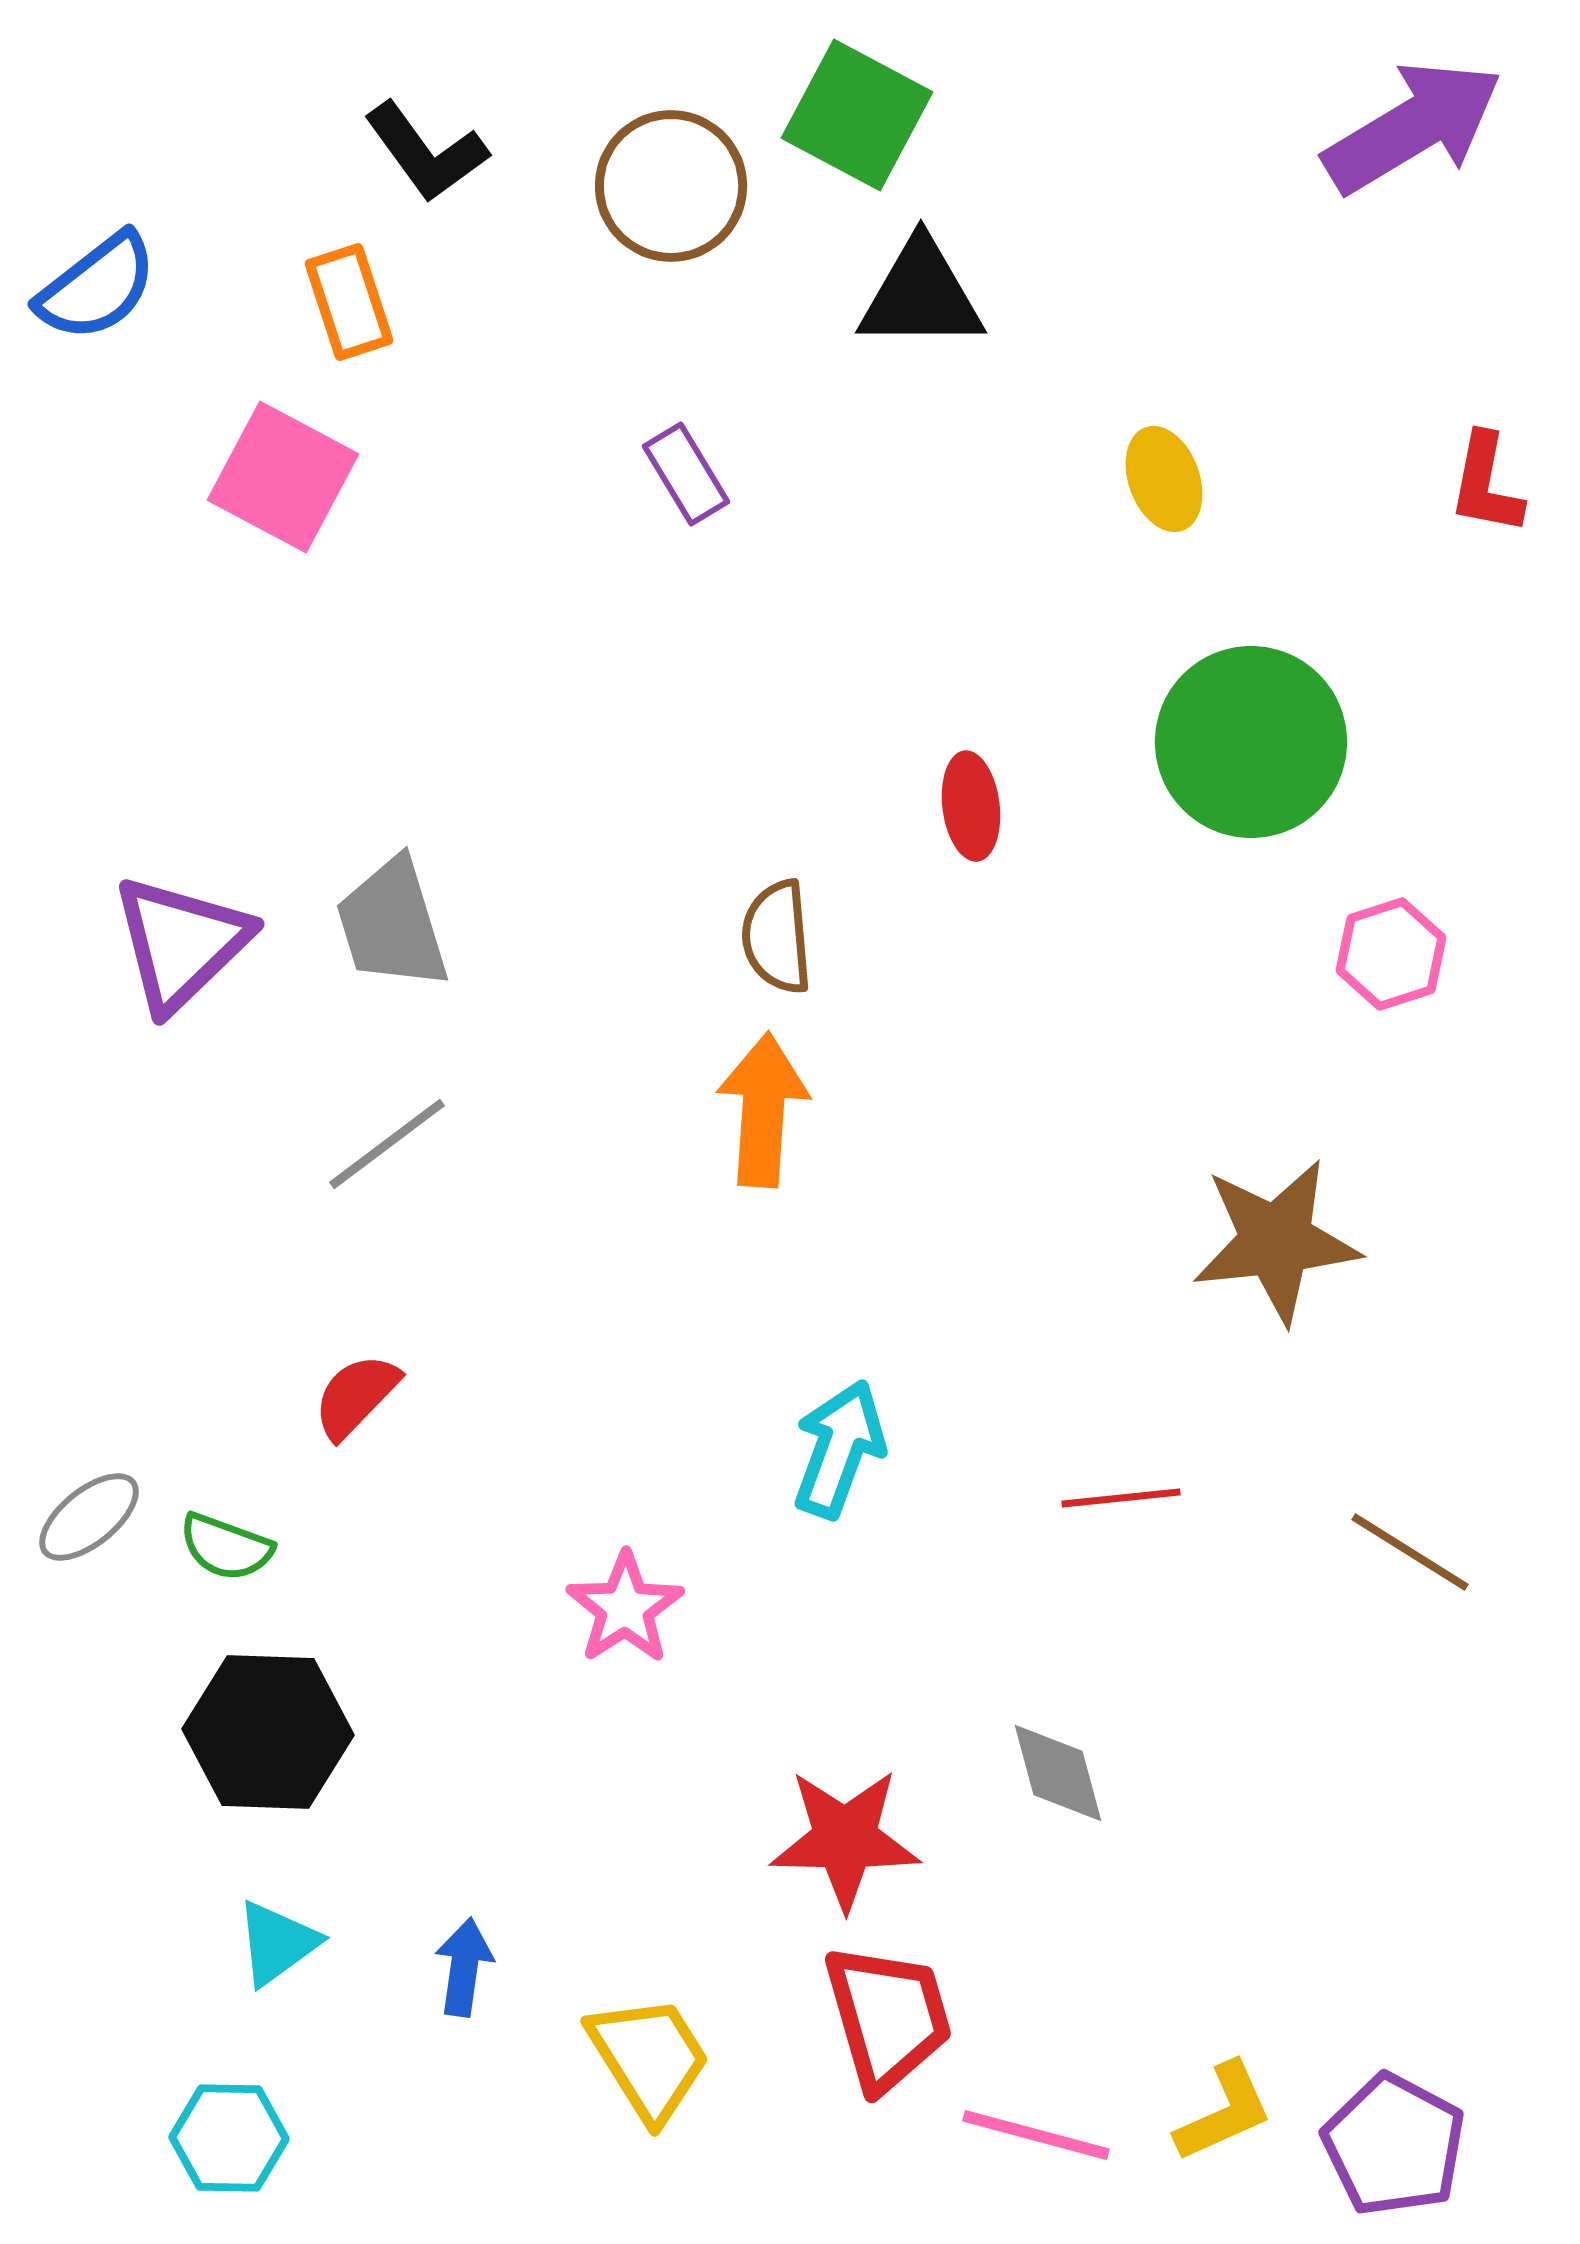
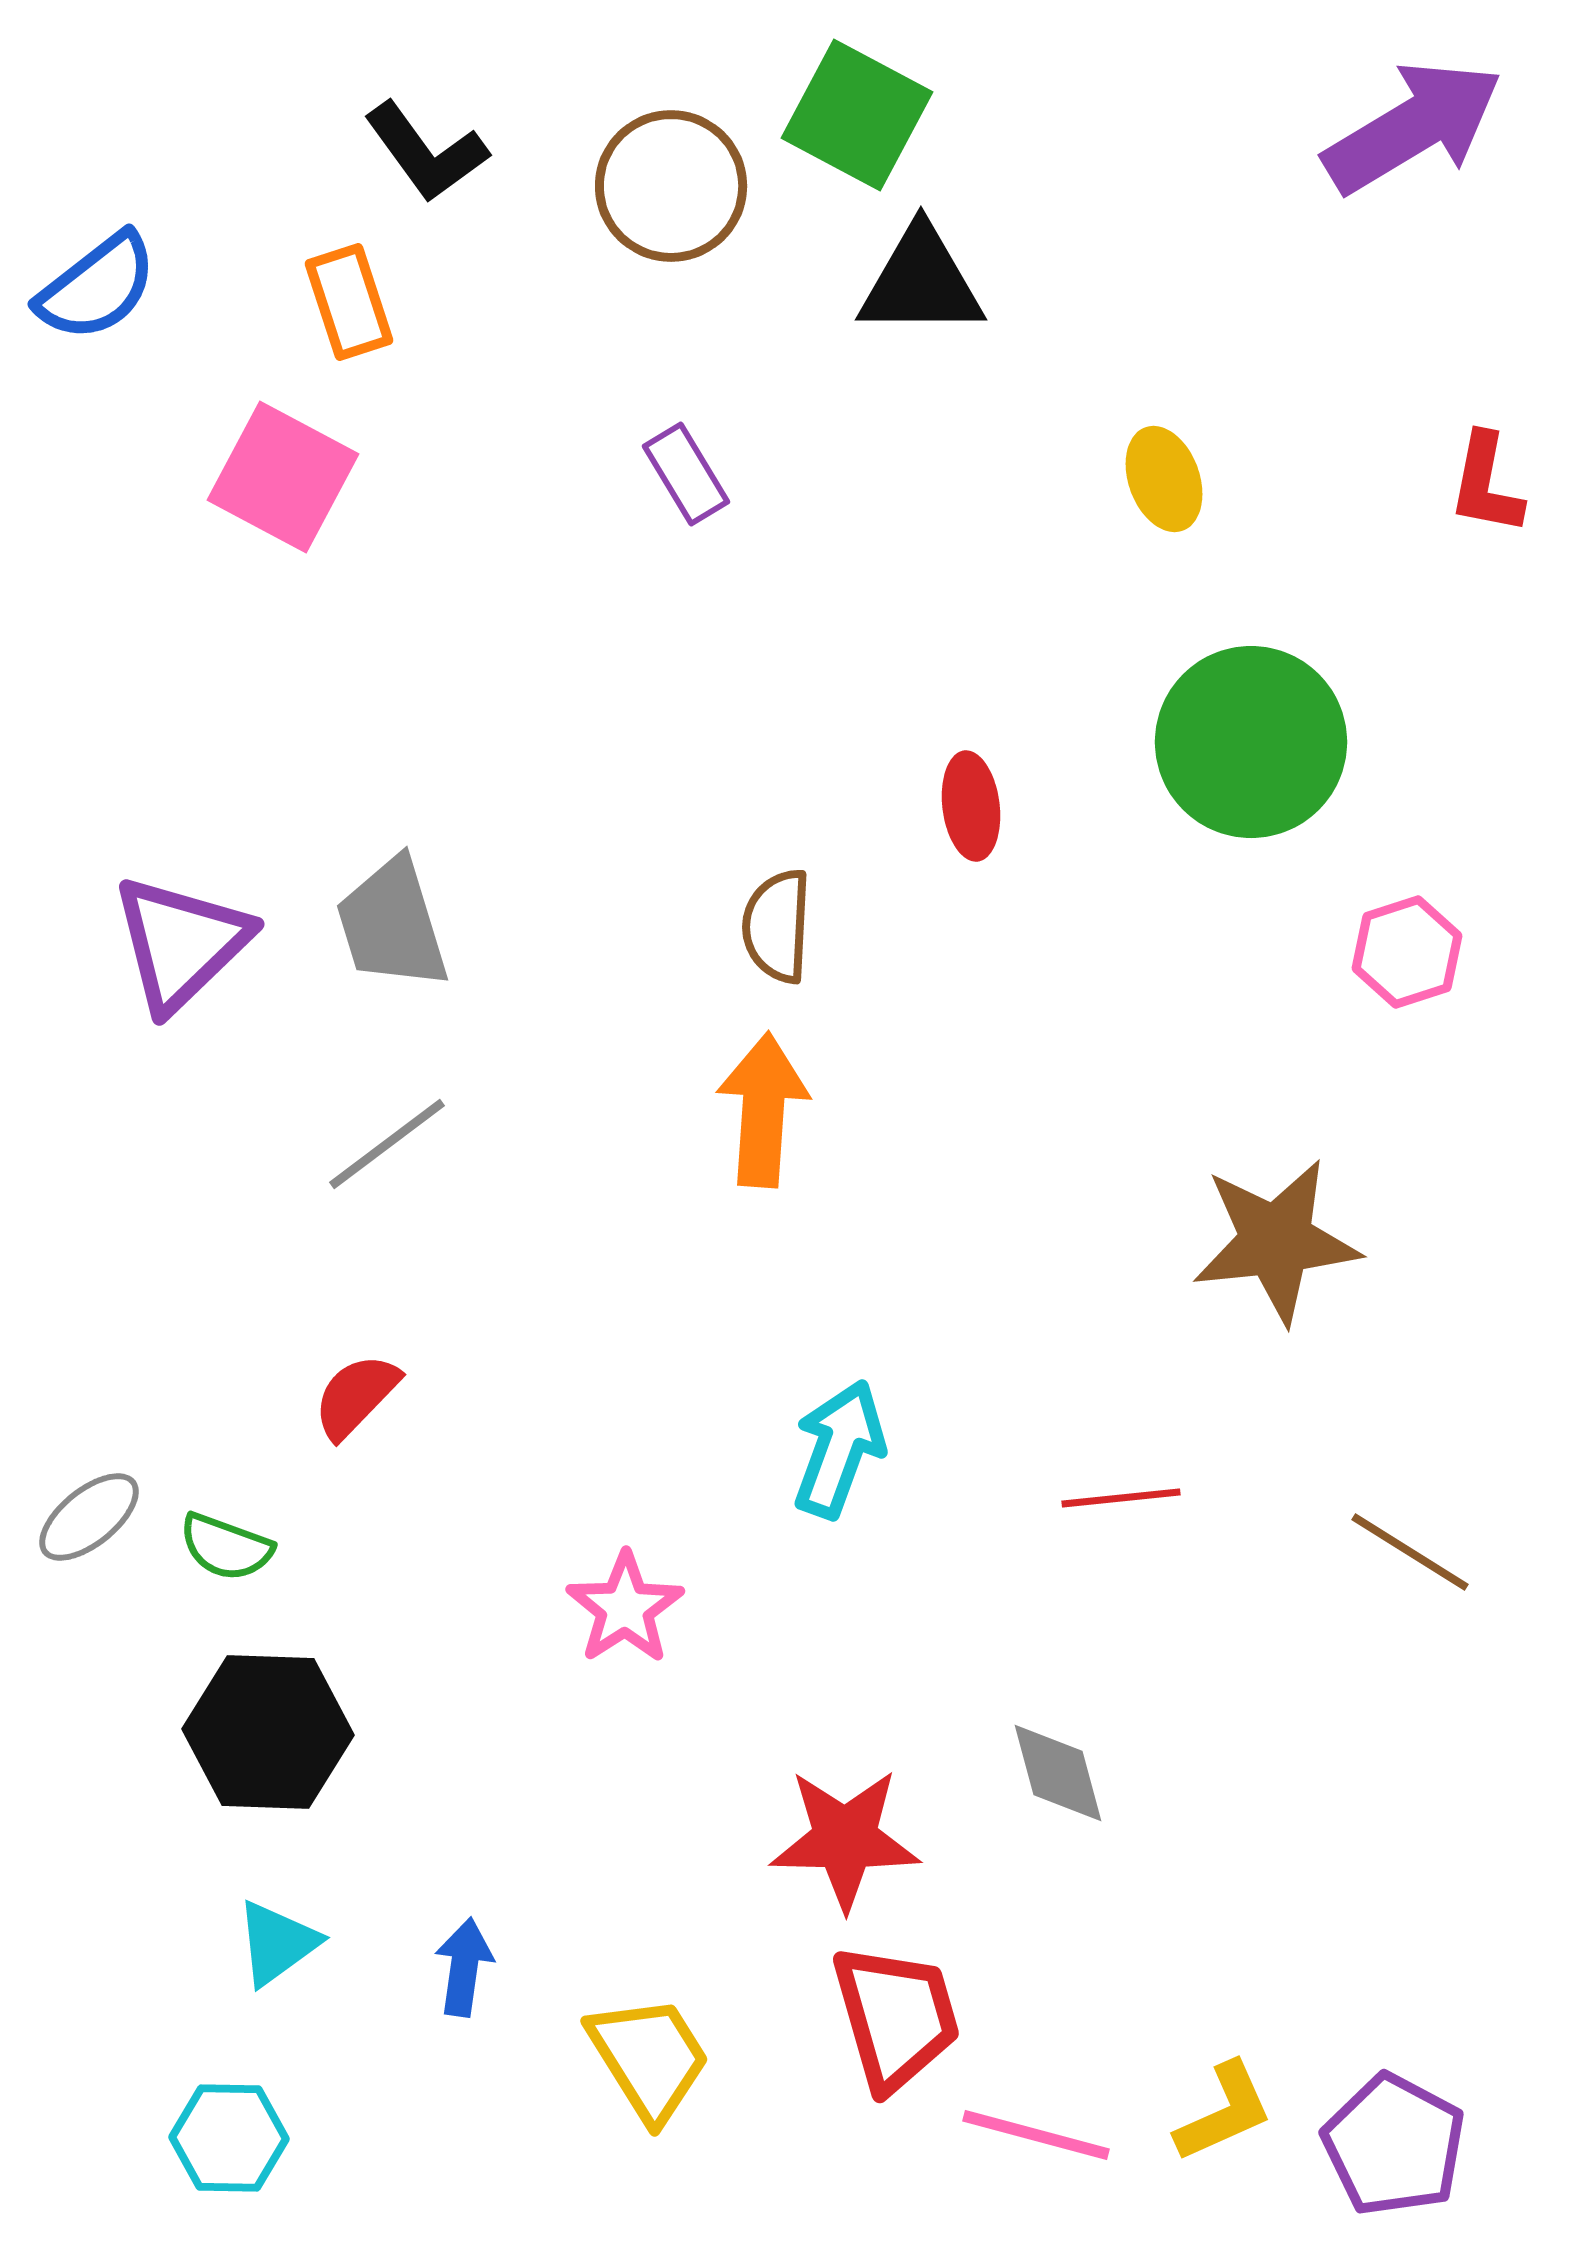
black triangle: moved 13 px up
brown semicircle: moved 11 px up; rotated 8 degrees clockwise
pink hexagon: moved 16 px right, 2 px up
red trapezoid: moved 8 px right
